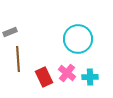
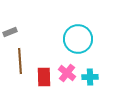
brown line: moved 2 px right, 2 px down
red rectangle: rotated 24 degrees clockwise
